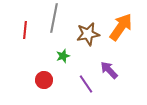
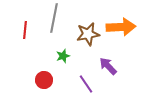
orange arrow: rotated 52 degrees clockwise
purple arrow: moved 1 px left, 4 px up
